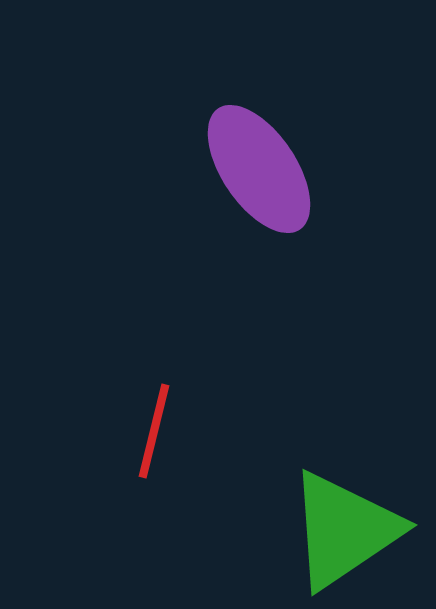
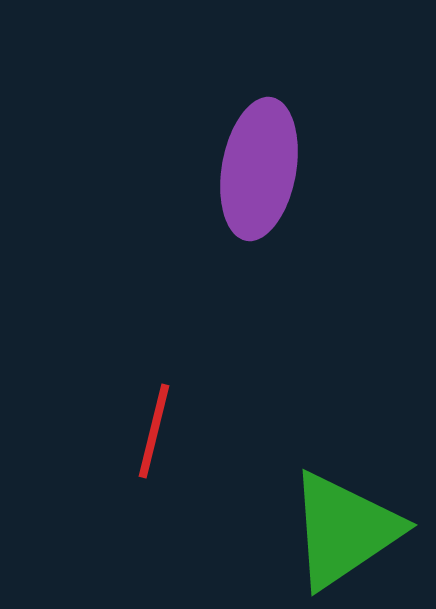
purple ellipse: rotated 44 degrees clockwise
